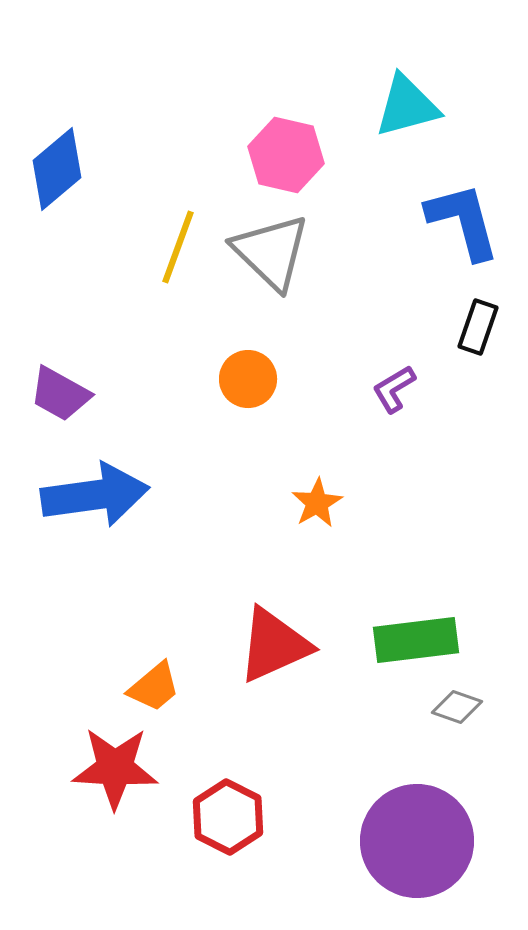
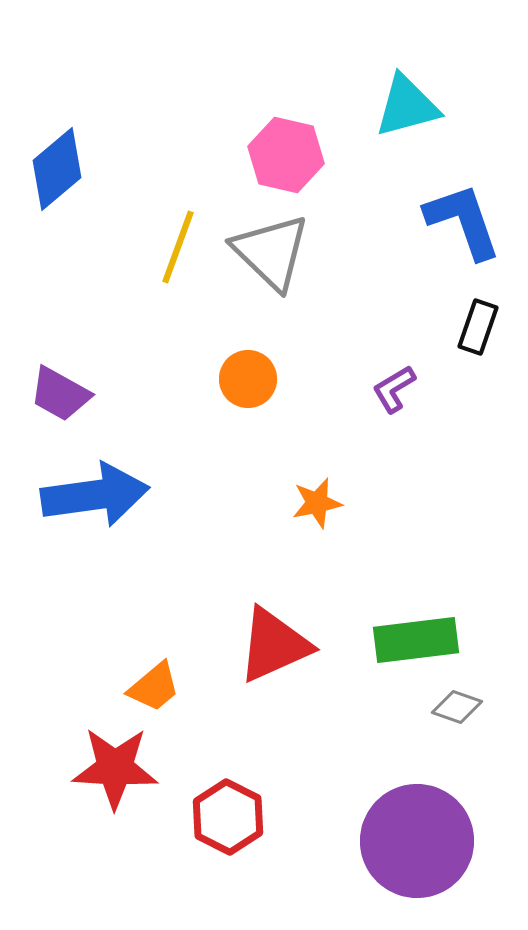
blue L-shape: rotated 4 degrees counterclockwise
orange star: rotated 18 degrees clockwise
